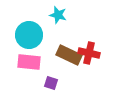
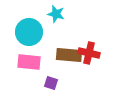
cyan star: moved 2 px left, 1 px up
cyan circle: moved 3 px up
brown rectangle: rotated 20 degrees counterclockwise
